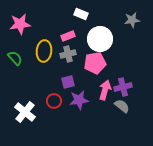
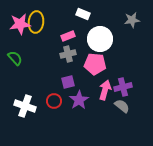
white rectangle: moved 2 px right
yellow ellipse: moved 8 px left, 29 px up
pink pentagon: moved 1 px down; rotated 15 degrees clockwise
purple star: rotated 24 degrees counterclockwise
white cross: moved 6 px up; rotated 20 degrees counterclockwise
